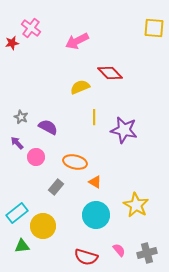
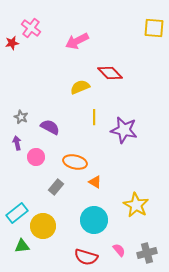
purple semicircle: moved 2 px right
purple arrow: rotated 32 degrees clockwise
cyan circle: moved 2 px left, 5 px down
